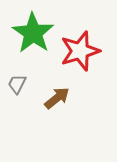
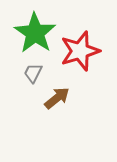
green star: moved 2 px right
gray trapezoid: moved 16 px right, 11 px up
